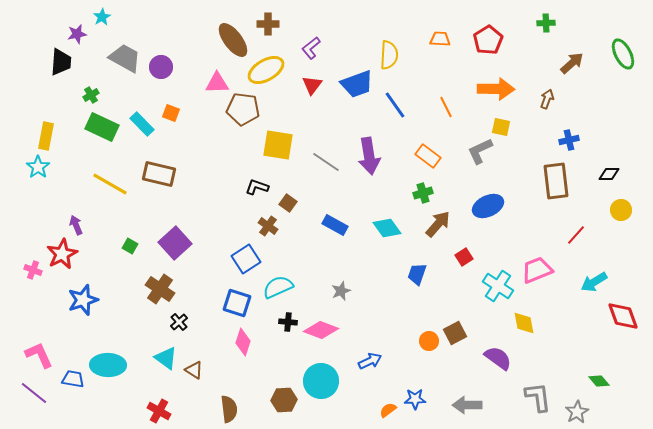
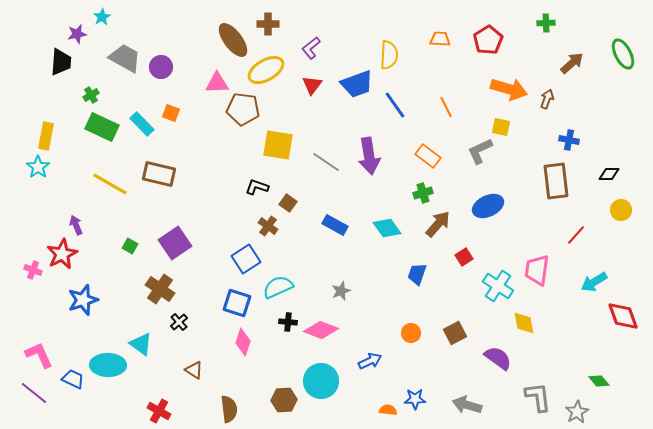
orange arrow at (496, 89): moved 13 px right; rotated 15 degrees clockwise
blue cross at (569, 140): rotated 24 degrees clockwise
purple square at (175, 243): rotated 8 degrees clockwise
pink trapezoid at (537, 270): rotated 60 degrees counterclockwise
orange circle at (429, 341): moved 18 px left, 8 px up
cyan triangle at (166, 358): moved 25 px left, 14 px up
blue trapezoid at (73, 379): rotated 15 degrees clockwise
gray arrow at (467, 405): rotated 16 degrees clockwise
orange semicircle at (388, 410): rotated 42 degrees clockwise
